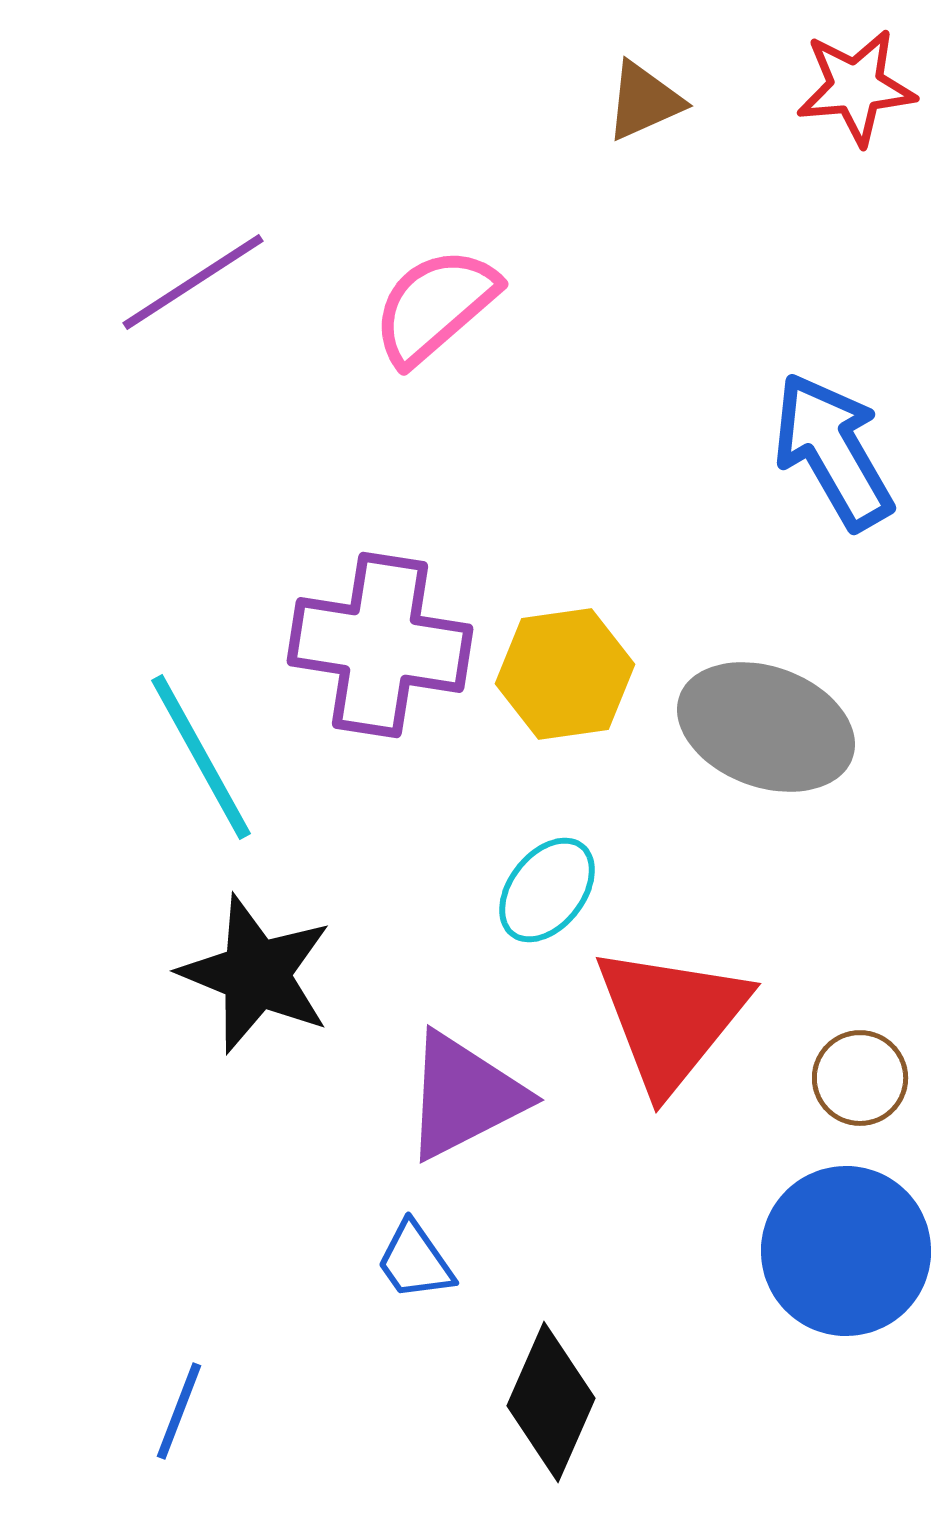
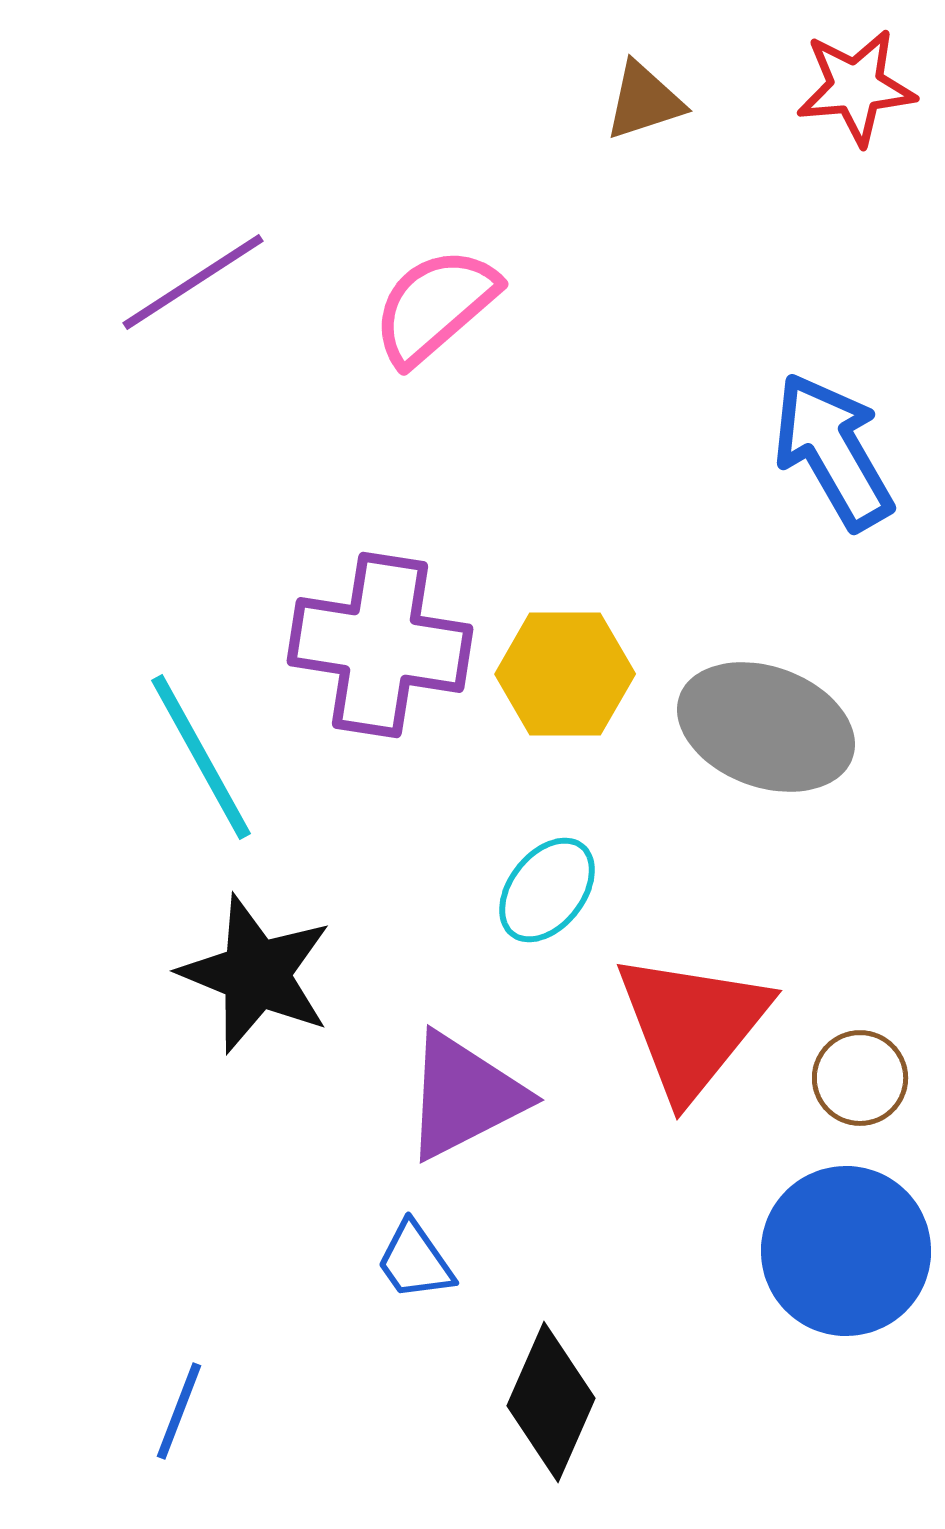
brown triangle: rotated 6 degrees clockwise
yellow hexagon: rotated 8 degrees clockwise
red triangle: moved 21 px right, 7 px down
